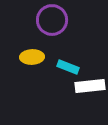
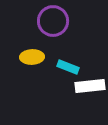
purple circle: moved 1 px right, 1 px down
